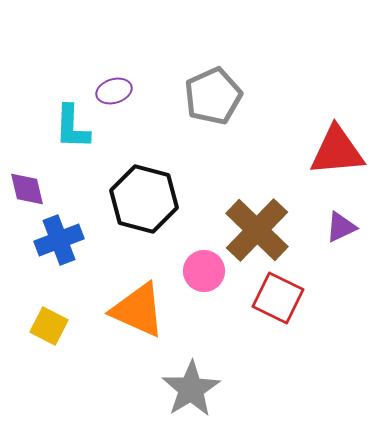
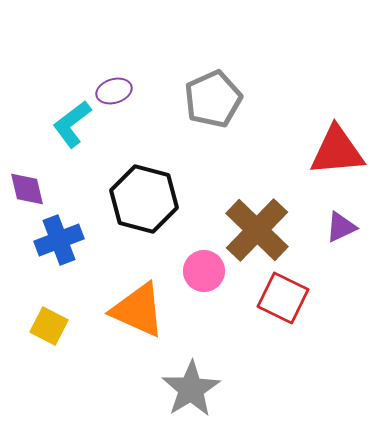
gray pentagon: moved 3 px down
cyan L-shape: moved 3 px up; rotated 51 degrees clockwise
red square: moved 5 px right
